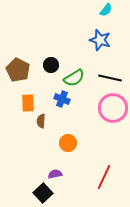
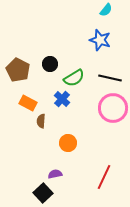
black circle: moved 1 px left, 1 px up
blue cross: rotated 21 degrees clockwise
orange rectangle: rotated 60 degrees counterclockwise
